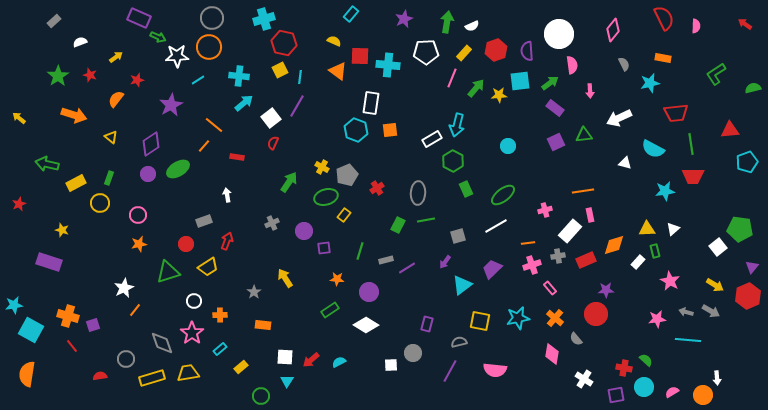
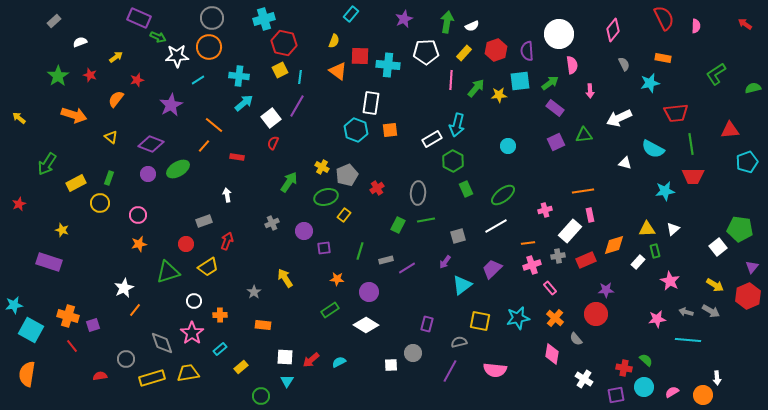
yellow semicircle at (334, 41): rotated 88 degrees clockwise
pink line at (452, 78): moved 1 px left, 2 px down; rotated 18 degrees counterclockwise
purple diamond at (151, 144): rotated 55 degrees clockwise
green arrow at (47, 164): rotated 70 degrees counterclockwise
